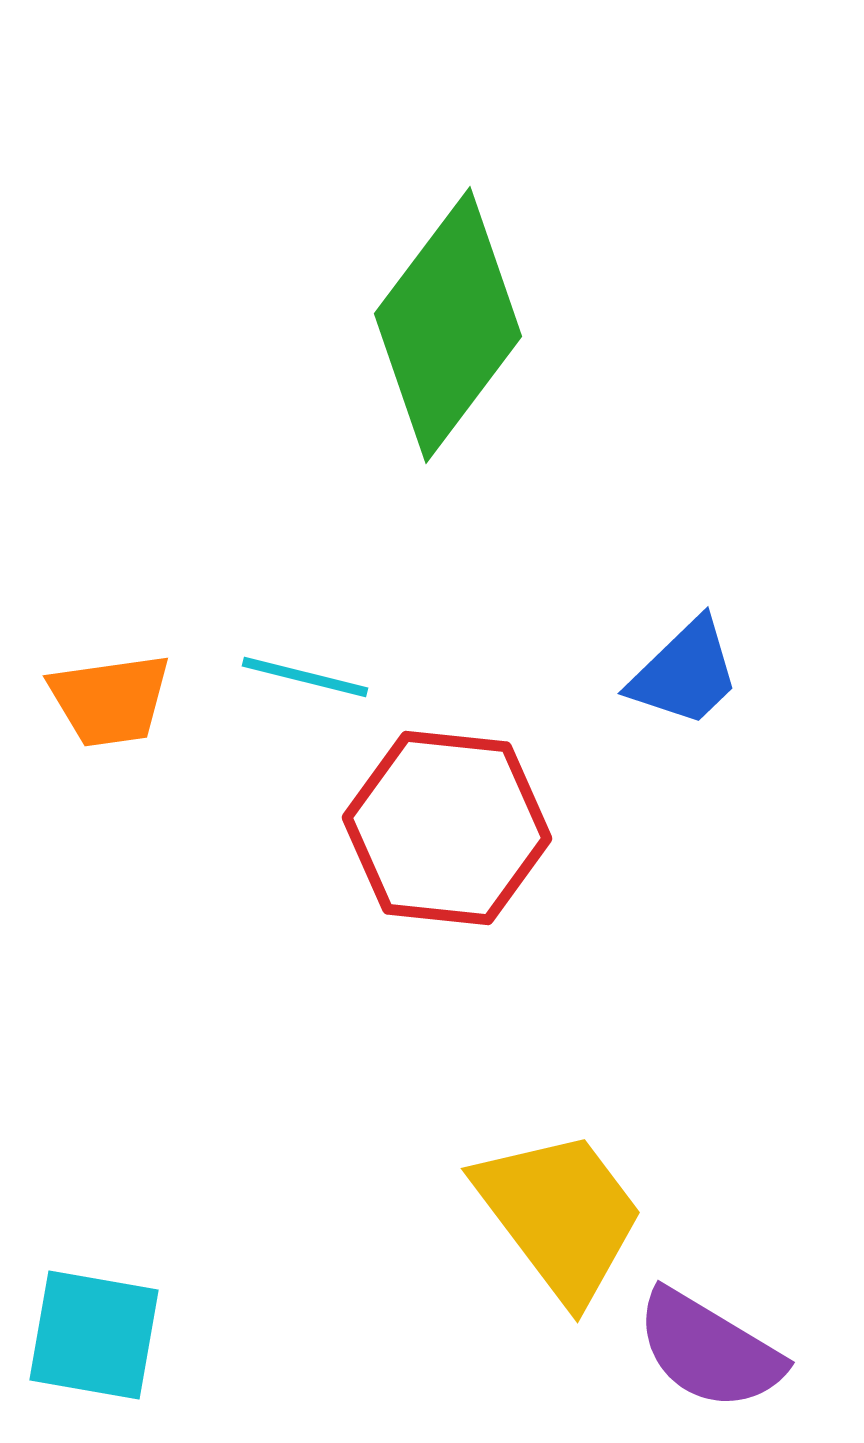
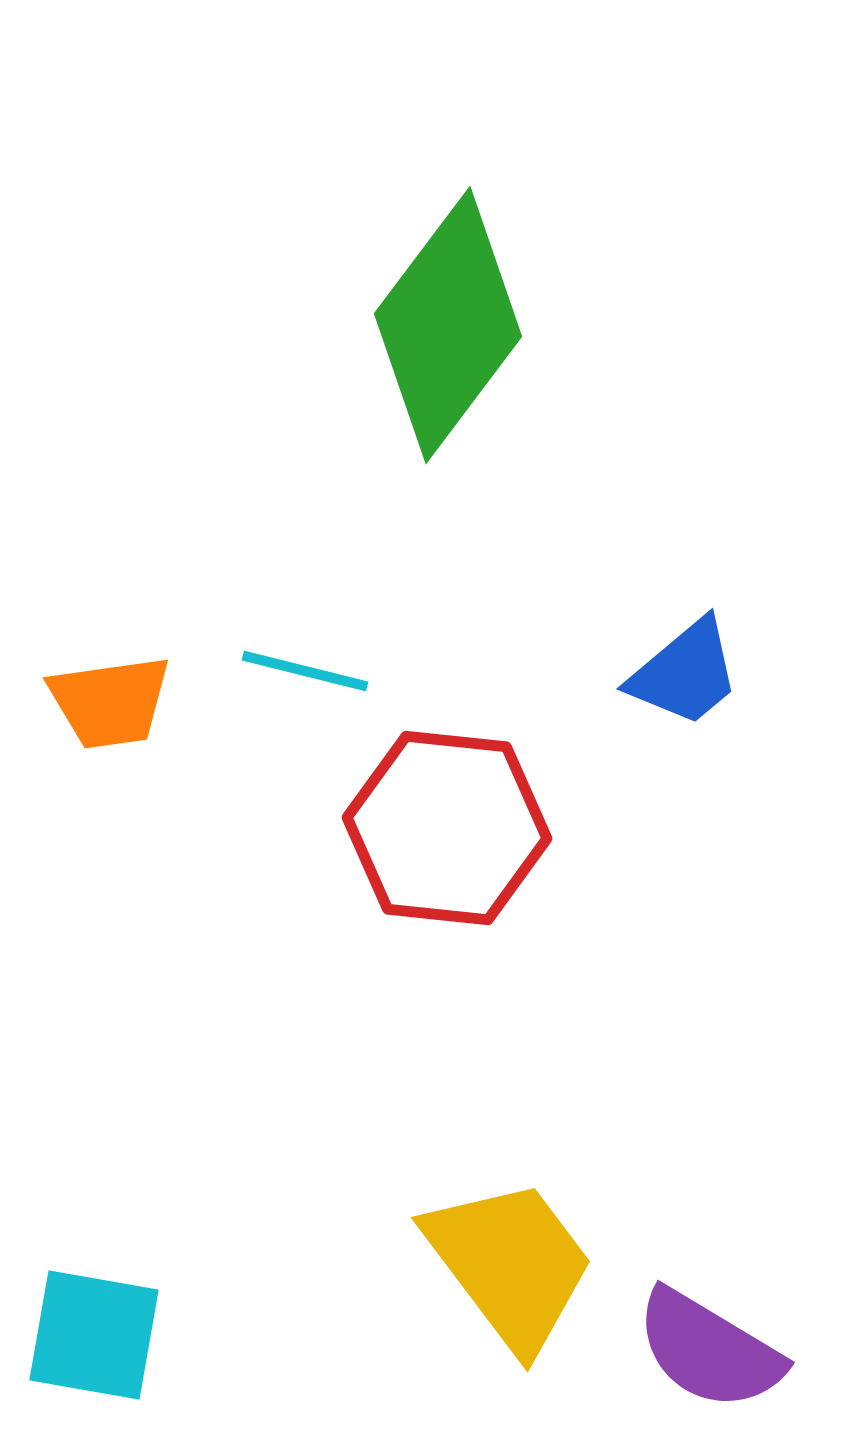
blue trapezoid: rotated 4 degrees clockwise
cyan line: moved 6 px up
orange trapezoid: moved 2 px down
yellow trapezoid: moved 50 px left, 49 px down
